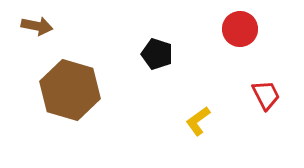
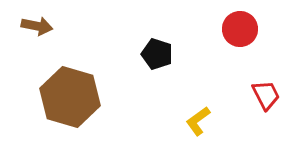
brown hexagon: moved 7 px down
